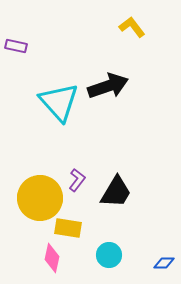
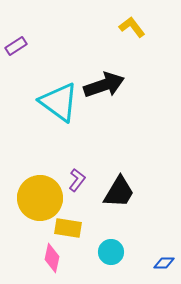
purple rectangle: rotated 45 degrees counterclockwise
black arrow: moved 4 px left, 1 px up
cyan triangle: rotated 12 degrees counterclockwise
black trapezoid: moved 3 px right
cyan circle: moved 2 px right, 3 px up
